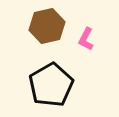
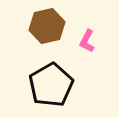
pink L-shape: moved 1 px right, 2 px down
